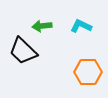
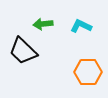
green arrow: moved 1 px right, 2 px up
